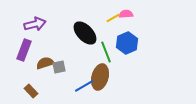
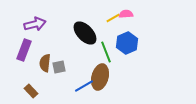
brown semicircle: rotated 66 degrees counterclockwise
